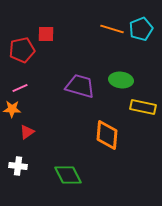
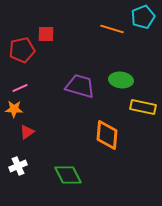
cyan pentagon: moved 2 px right, 12 px up
orange star: moved 2 px right
white cross: rotated 30 degrees counterclockwise
